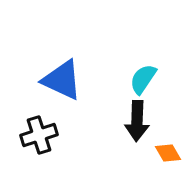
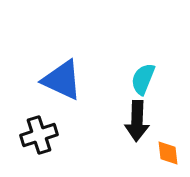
cyan semicircle: rotated 12 degrees counterclockwise
orange diamond: rotated 24 degrees clockwise
